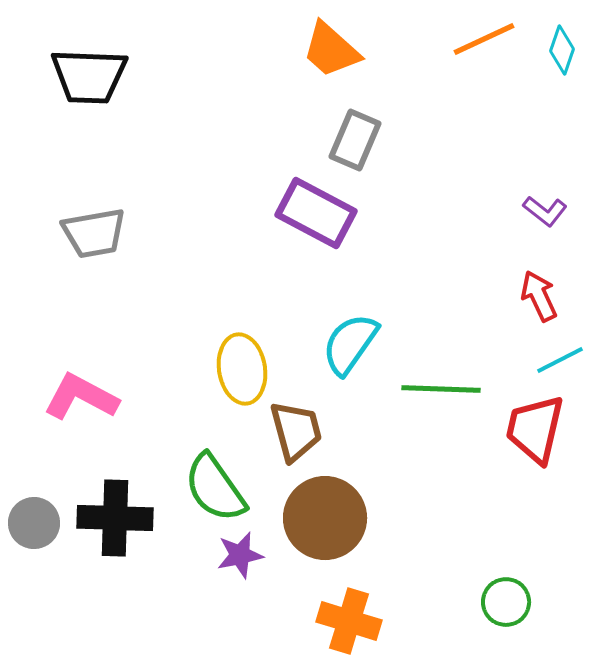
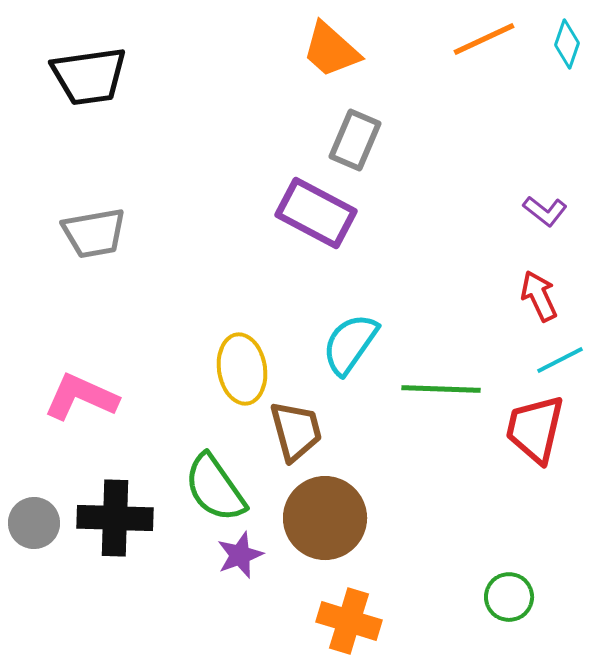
cyan diamond: moved 5 px right, 6 px up
black trapezoid: rotated 10 degrees counterclockwise
pink L-shape: rotated 4 degrees counterclockwise
purple star: rotated 9 degrees counterclockwise
green circle: moved 3 px right, 5 px up
